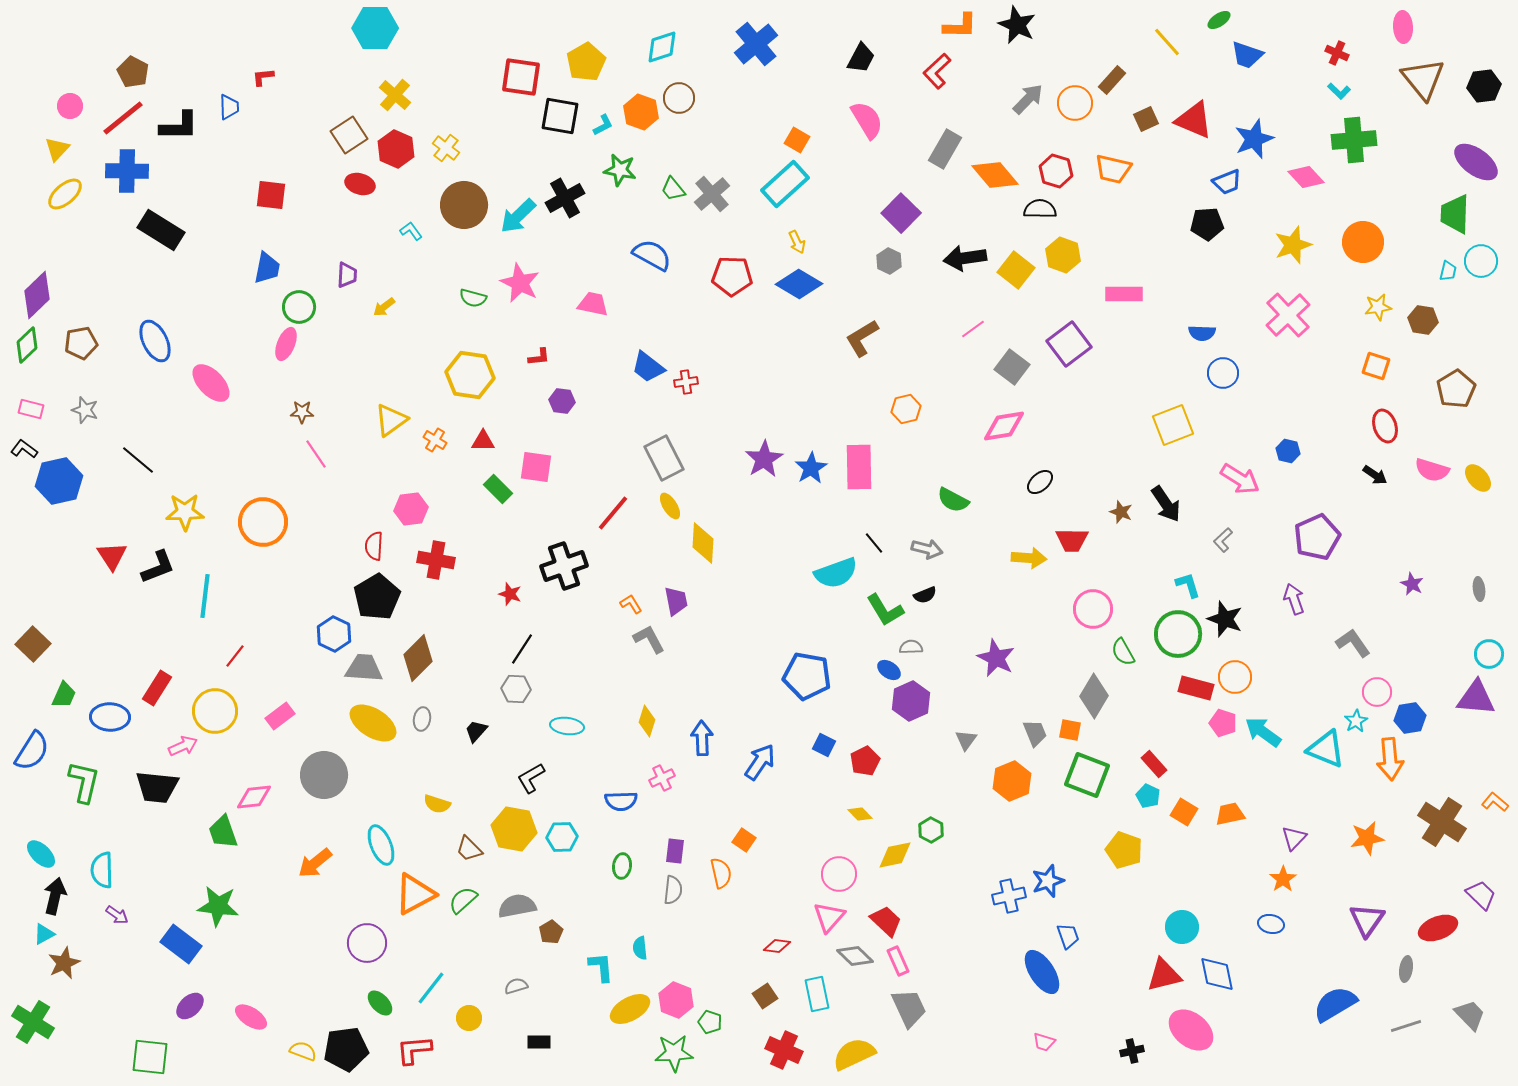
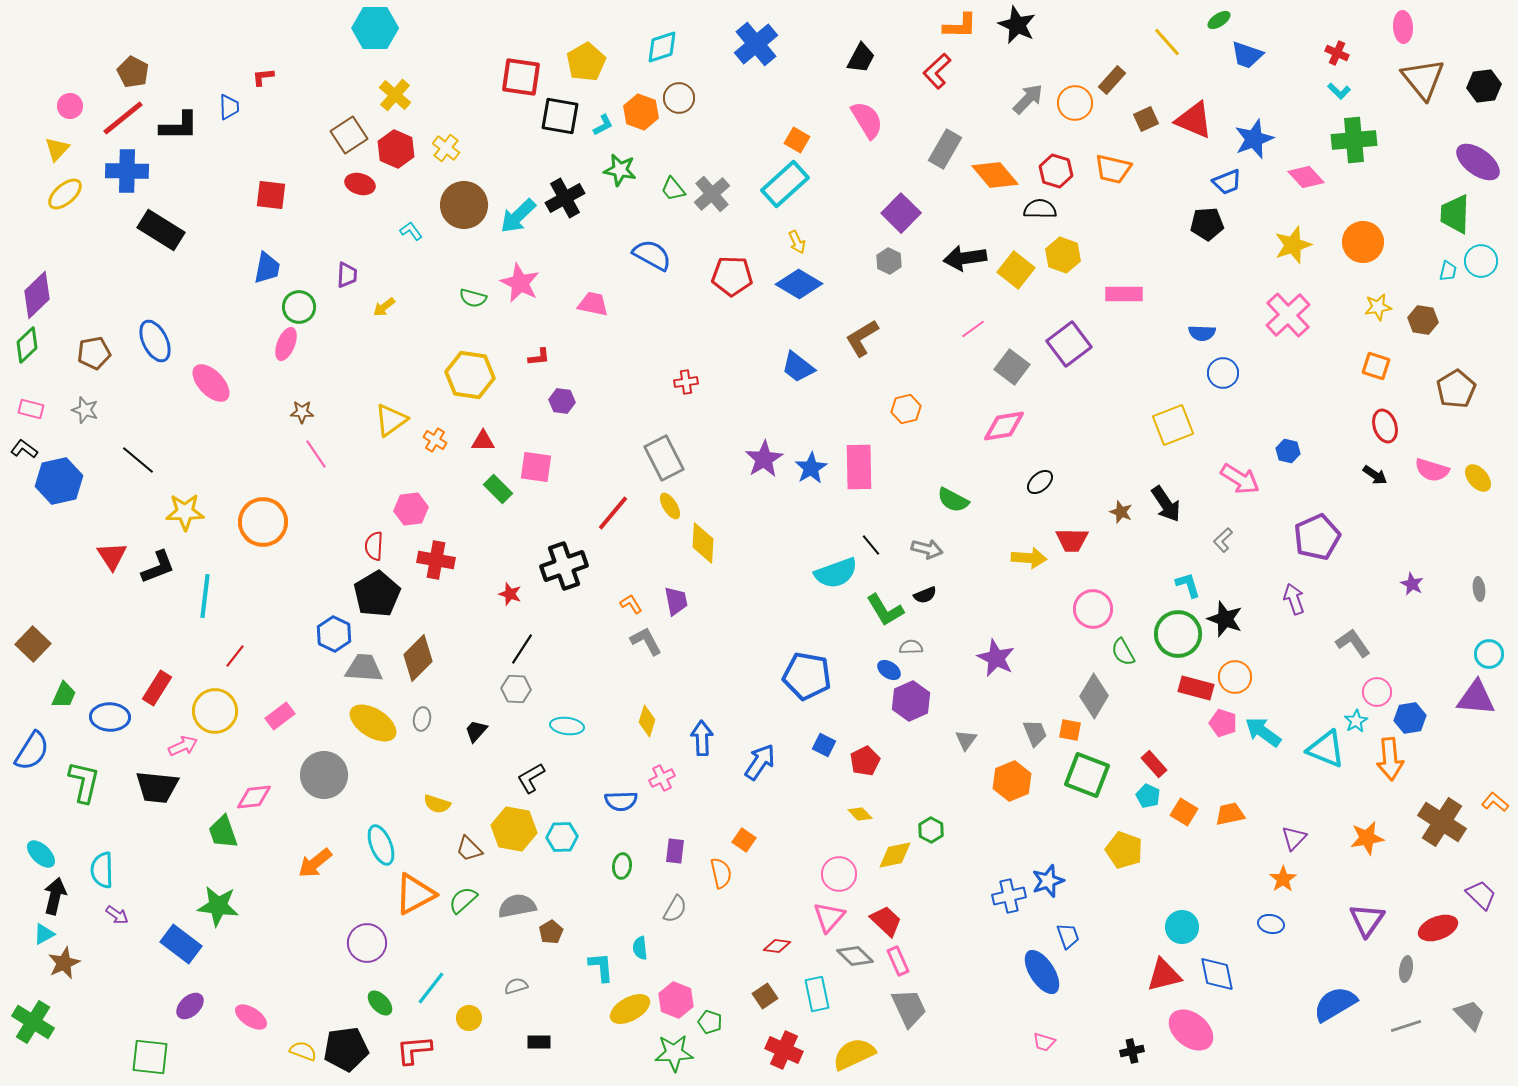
purple ellipse at (1476, 162): moved 2 px right
brown pentagon at (81, 343): moved 13 px right, 10 px down
blue trapezoid at (648, 367): moved 150 px right
black line at (874, 543): moved 3 px left, 2 px down
black pentagon at (377, 597): moved 3 px up
gray L-shape at (649, 639): moved 3 px left, 2 px down
gray semicircle at (673, 890): moved 2 px right, 19 px down; rotated 24 degrees clockwise
